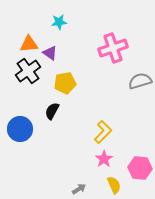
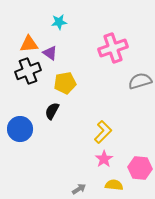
black cross: rotated 15 degrees clockwise
yellow semicircle: rotated 60 degrees counterclockwise
